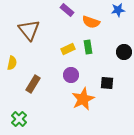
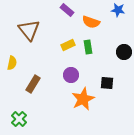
blue star: rotated 16 degrees clockwise
yellow rectangle: moved 4 px up
